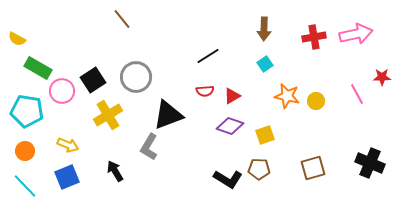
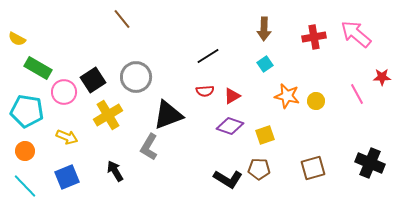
pink arrow: rotated 128 degrees counterclockwise
pink circle: moved 2 px right, 1 px down
yellow arrow: moved 1 px left, 8 px up
